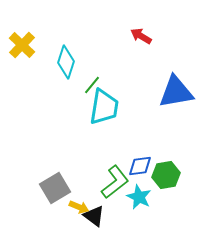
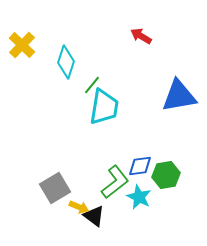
blue triangle: moved 3 px right, 4 px down
